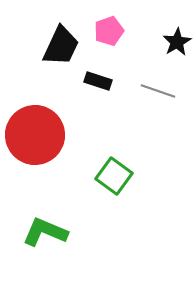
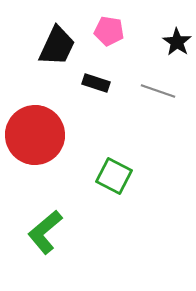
pink pentagon: rotated 28 degrees clockwise
black star: rotated 8 degrees counterclockwise
black trapezoid: moved 4 px left
black rectangle: moved 2 px left, 2 px down
green square: rotated 9 degrees counterclockwise
green L-shape: rotated 63 degrees counterclockwise
